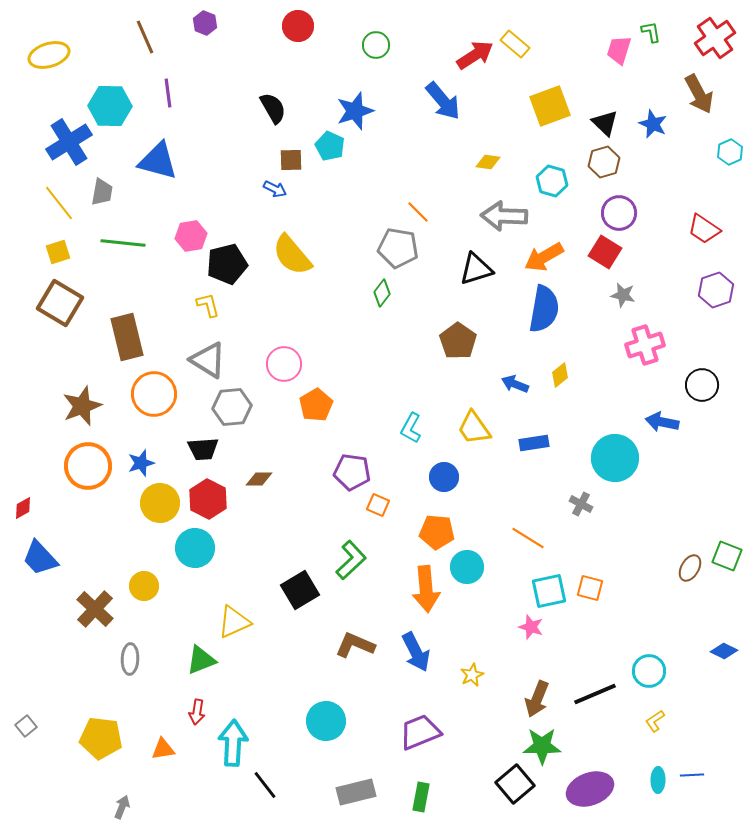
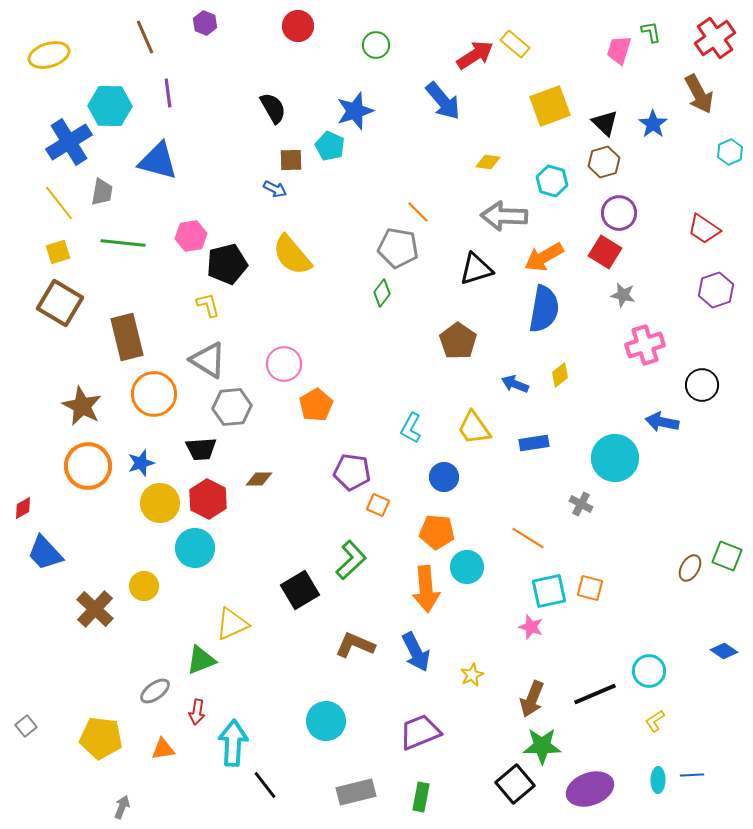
blue star at (653, 124): rotated 12 degrees clockwise
brown star at (82, 406): rotated 24 degrees counterclockwise
black trapezoid at (203, 449): moved 2 px left
blue trapezoid at (40, 558): moved 5 px right, 5 px up
yellow triangle at (234, 622): moved 2 px left, 2 px down
blue diamond at (724, 651): rotated 8 degrees clockwise
gray ellipse at (130, 659): moved 25 px right, 32 px down; rotated 52 degrees clockwise
brown arrow at (537, 699): moved 5 px left
